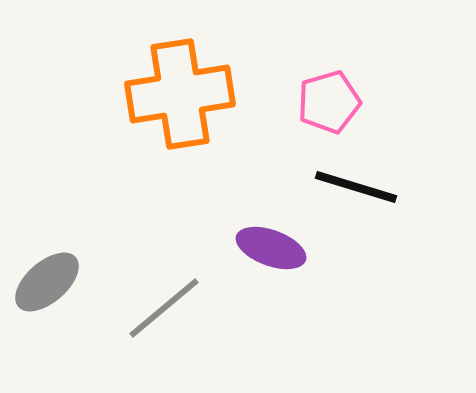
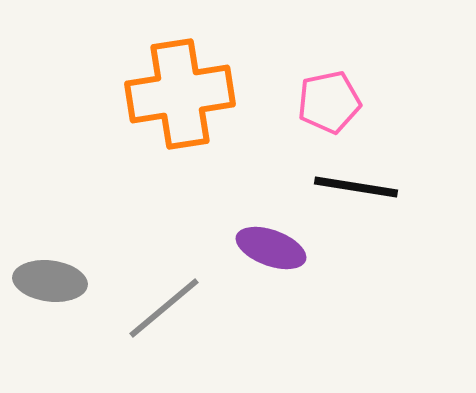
pink pentagon: rotated 4 degrees clockwise
black line: rotated 8 degrees counterclockwise
gray ellipse: moved 3 px right, 1 px up; rotated 48 degrees clockwise
